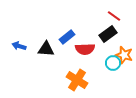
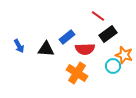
red line: moved 16 px left
blue arrow: rotated 136 degrees counterclockwise
cyan circle: moved 3 px down
orange cross: moved 7 px up
